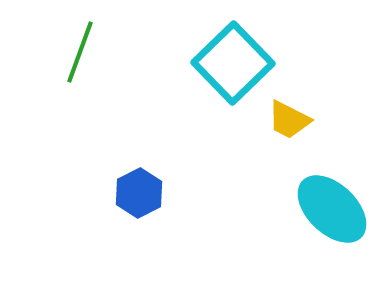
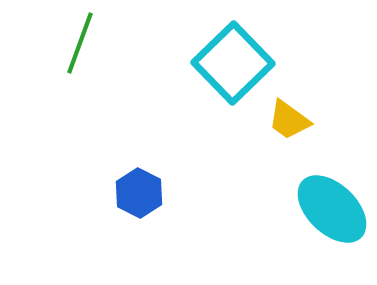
green line: moved 9 px up
yellow trapezoid: rotated 9 degrees clockwise
blue hexagon: rotated 6 degrees counterclockwise
